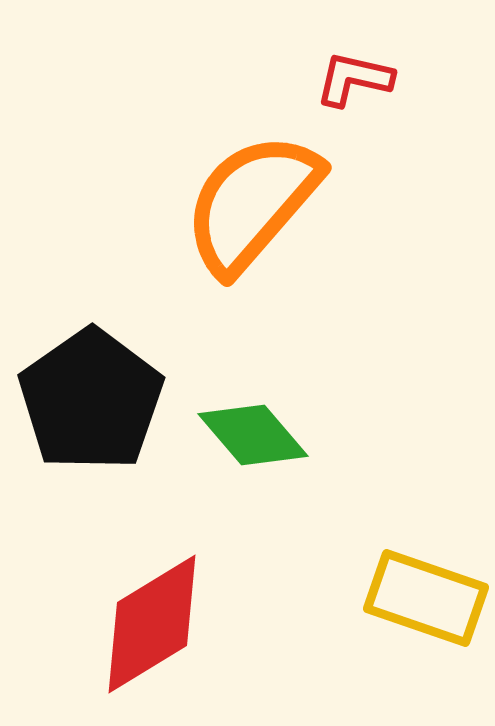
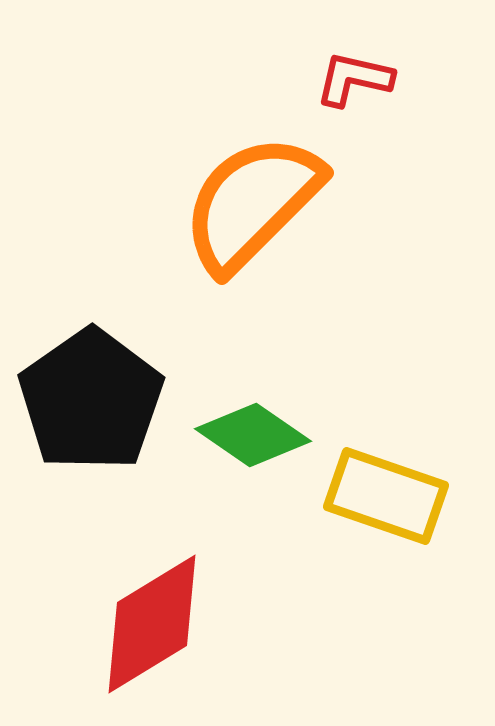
orange semicircle: rotated 4 degrees clockwise
green diamond: rotated 15 degrees counterclockwise
yellow rectangle: moved 40 px left, 102 px up
